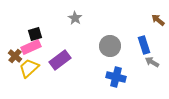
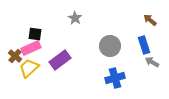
brown arrow: moved 8 px left
black square: rotated 24 degrees clockwise
pink rectangle: moved 1 px down
blue cross: moved 1 px left, 1 px down; rotated 30 degrees counterclockwise
